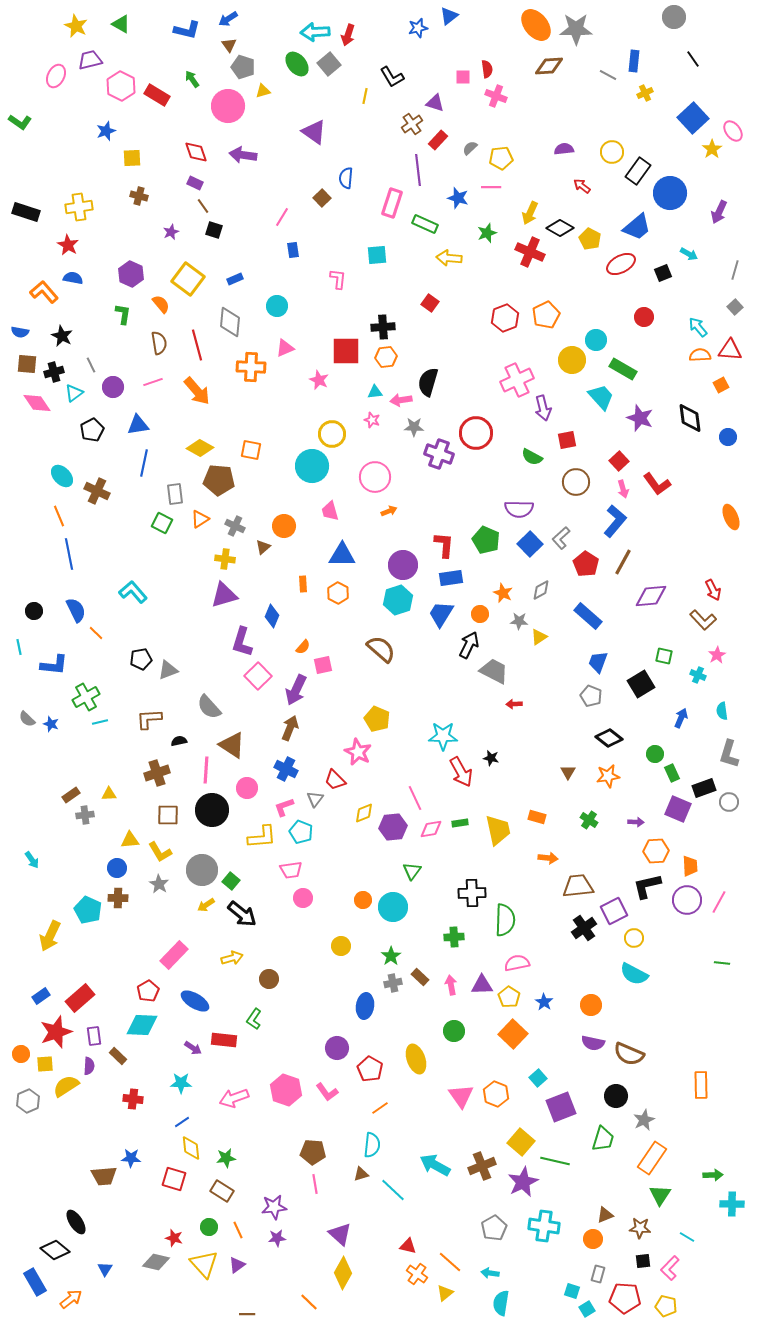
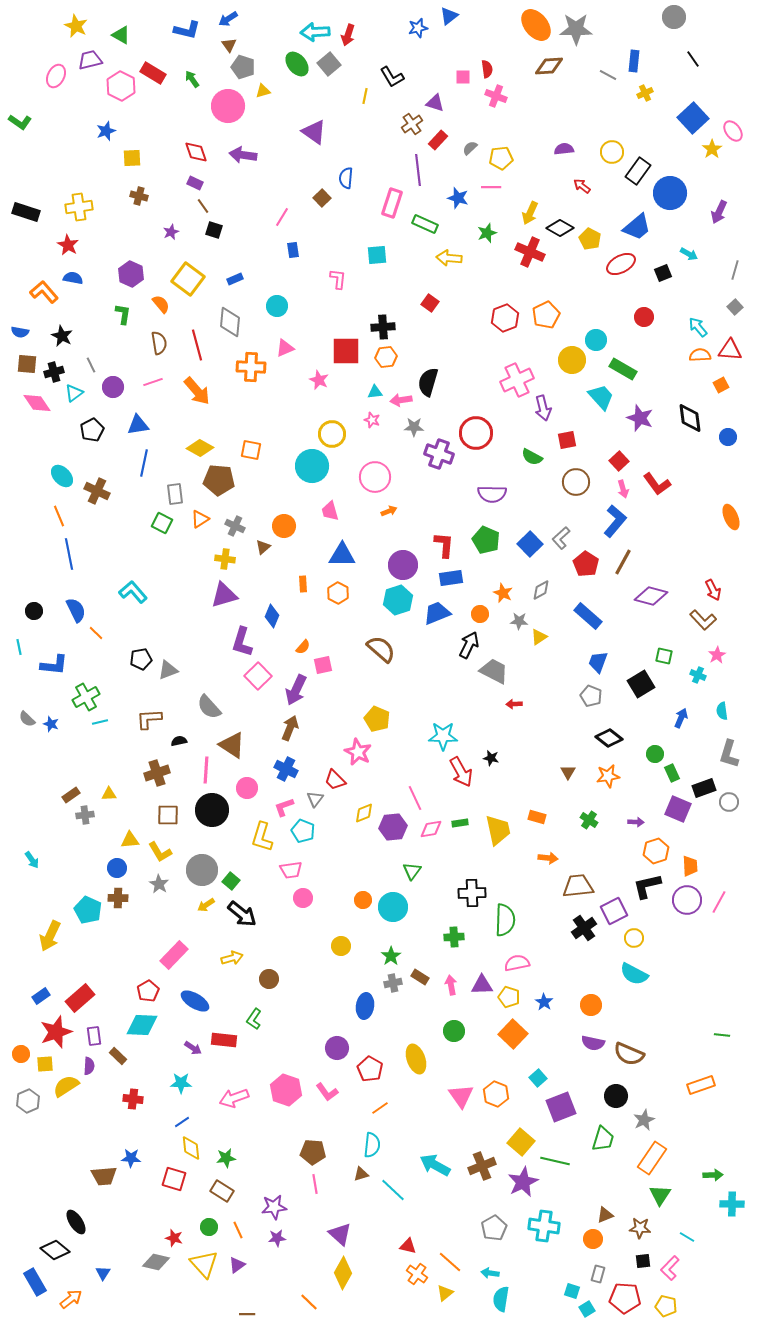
green triangle at (121, 24): moved 11 px down
red rectangle at (157, 95): moved 4 px left, 22 px up
purple semicircle at (519, 509): moved 27 px left, 15 px up
purple diamond at (651, 596): rotated 20 degrees clockwise
blue trapezoid at (441, 614): moved 4 px left, 1 px up; rotated 36 degrees clockwise
cyan pentagon at (301, 832): moved 2 px right, 1 px up
yellow L-shape at (262, 837): rotated 112 degrees clockwise
orange hexagon at (656, 851): rotated 15 degrees counterclockwise
green line at (722, 963): moved 72 px down
brown rectangle at (420, 977): rotated 12 degrees counterclockwise
yellow pentagon at (509, 997): rotated 15 degrees counterclockwise
orange rectangle at (701, 1085): rotated 72 degrees clockwise
blue triangle at (105, 1269): moved 2 px left, 4 px down
cyan semicircle at (501, 1303): moved 4 px up
